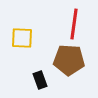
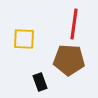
yellow square: moved 2 px right, 1 px down
black rectangle: moved 2 px down
